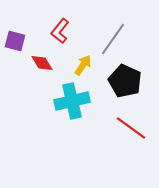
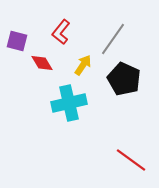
red L-shape: moved 1 px right, 1 px down
purple square: moved 2 px right
black pentagon: moved 1 px left, 2 px up
cyan cross: moved 3 px left, 2 px down
red line: moved 32 px down
